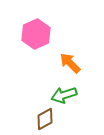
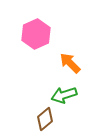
brown diamond: rotated 10 degrees counterclockwise
